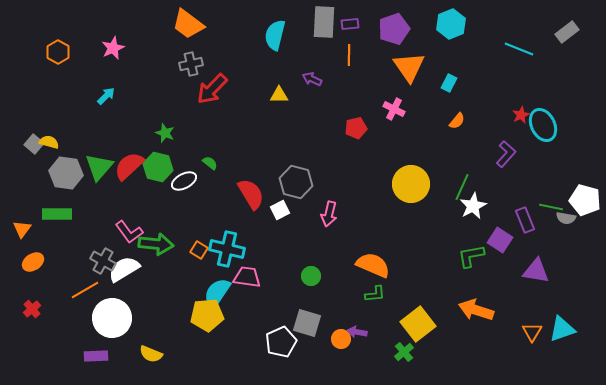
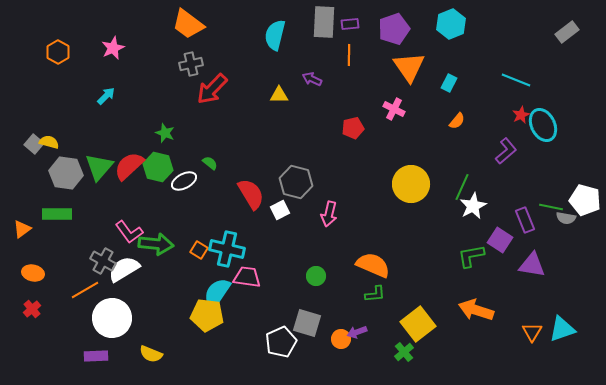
cyan line at (519, 49): moved 3 px left, 31 px down
red pentagon at (356, 128): moved 3 px left
purple L-shape at (506, 154): moved 3 px up; rotated 8 degrees clockwise
orange triangle at (22, 229): rotated 18 degrees clockwise
orange ellipse at (33, 262): moved 11 px down; rotated 45 degrees clockwise
purple triangle at (536, 271): moved 4 px left, 6 px up
green circle at (311, 276): moved 5 px right
yellow pentagon at (207, 315): rotated 12 degrees clockwise
purple arrow at (357, 332): rotated 30 degrees counterclockwise
